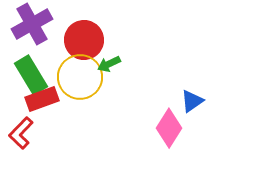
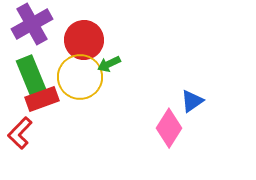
green rectangle: rotated 9 degrees clockwise
red L-shape: moved 1 px left
